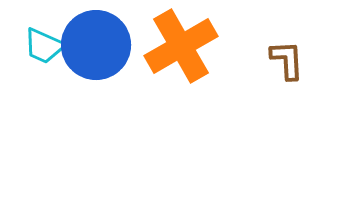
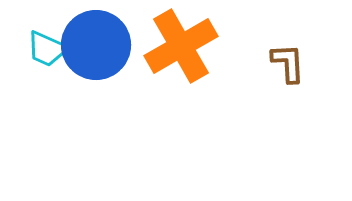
cyan trapezoid: moved 3 px right, 3 px down
brown L-shape: moved 1 px right, 3 px down
